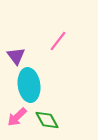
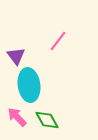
pink arrow: rotated 90 degrees clockwise
